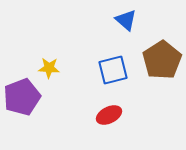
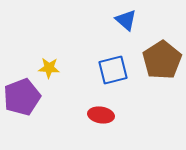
red ellipse: moved 8 px left; rotated 35 degrees clockwise
